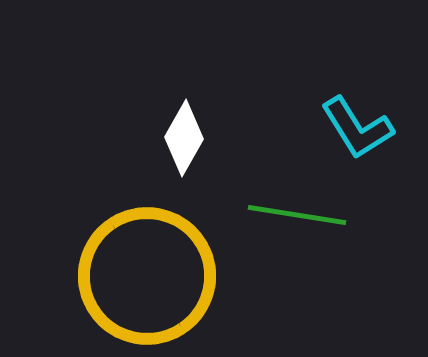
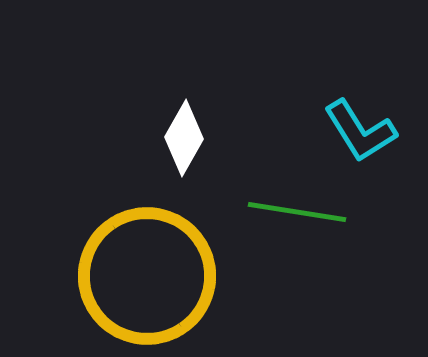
cyan L-shape: moved 3 px right, 3 px down
green line: moved 3 px up
